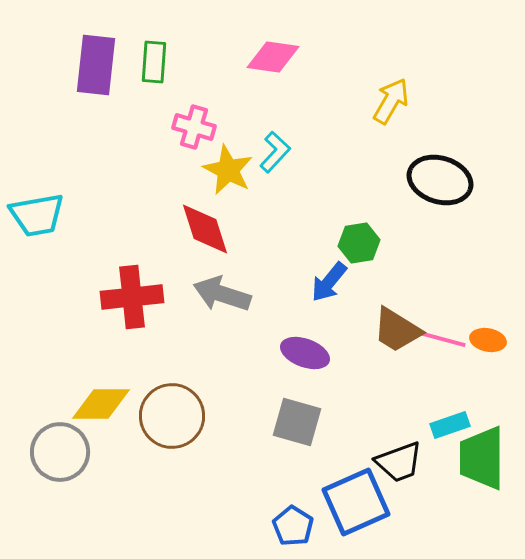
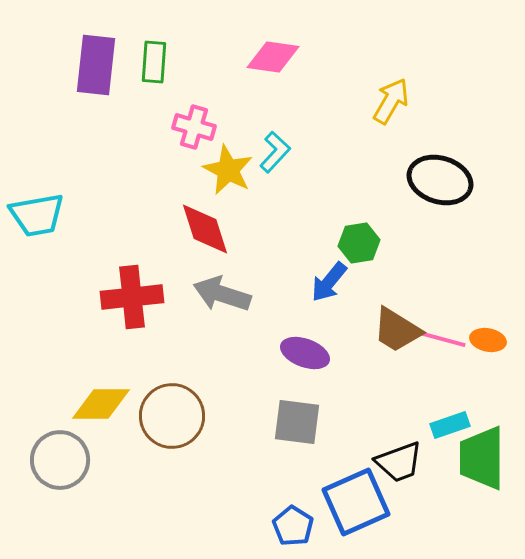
gray square: rotated 9 degrees counterclockwise
gray circle: moved 8 px down
